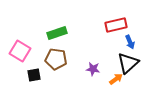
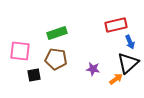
pink square: rotated 25 degrees counterclockwise
